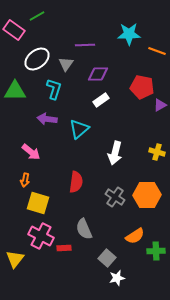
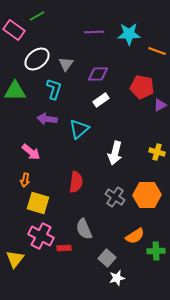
purple line: moved 9 px right, 13 px up
